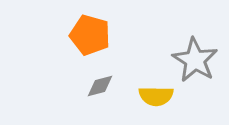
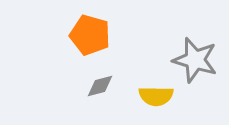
gray star: rotated 15 degrees counterclockwise
